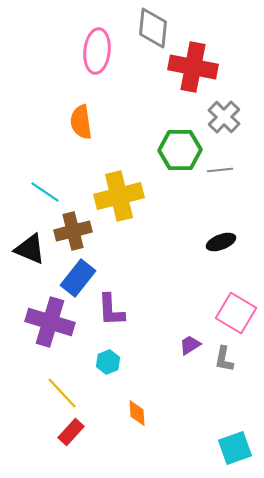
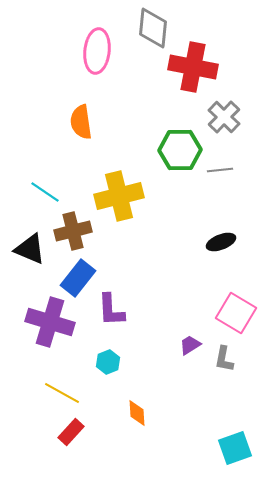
yellow line: rotated 18 degrees counterclockwise
